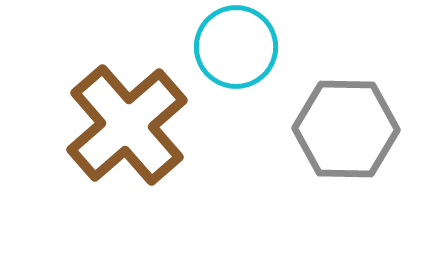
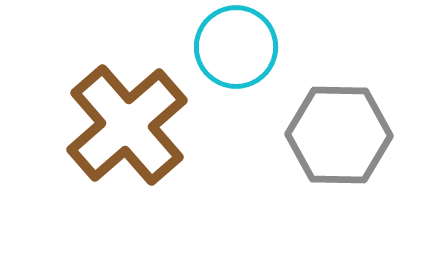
gray hexagon: moved 7 px left, 6 px down
